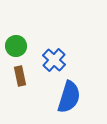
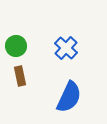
blue cross: moved 12 px right, 12 px up
blue semicircle: rotated 8 degrees clockwise
